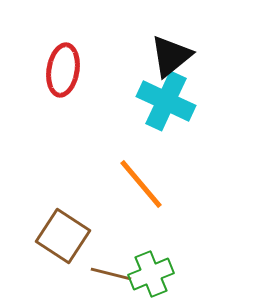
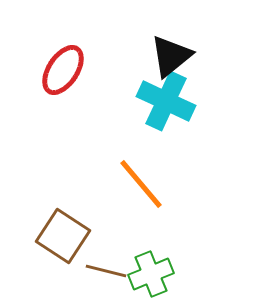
red ellipse: rotated 24 degrees clockwise
brown line: moved 5 px left, 3 px up
